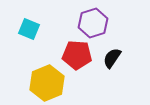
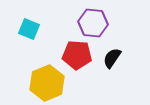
purple hexagon: rotated 24 degrees clockwise
